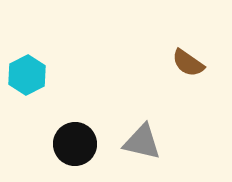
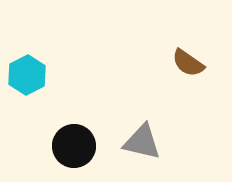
black circle: moved 1 px left, 2 px down
